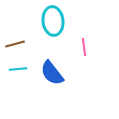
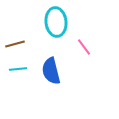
cyan ellipse: moved 3 px right, 1 px down
pink line: rotated 30 degrees counterclockwise
blue semicircle: moved 1 px left, 2 px up; rotated 24 degrees clockwise
